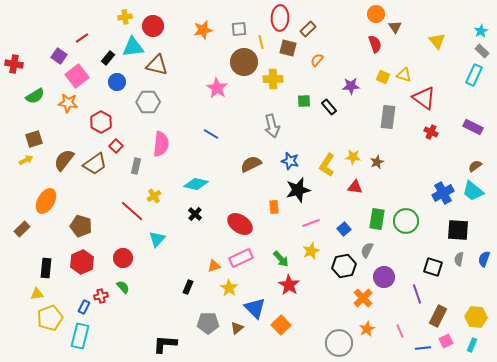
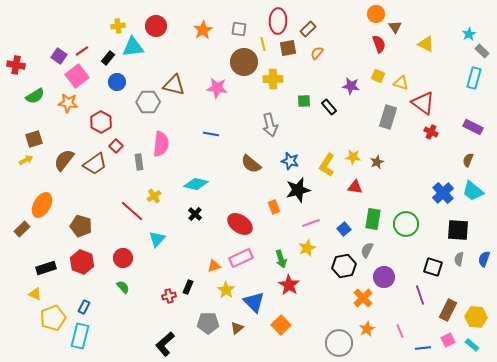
yellow cross at (125, 17): moved 7 px left, 9 px down
red ellipse at (280, 18): moved 2 px left, 3 px down
red circle at (153, 26): moved 3 px right
gray square at (239, 29): rotated 14 degrees clockwise
orange star at (203, 30): rotated 18 degrees counterclockwise
cyan star at (481, 31): moved 12 px left, 3 px down
red line at (82, 38): moved 13 px down
yellow triangle at (437, 41): moved 11 px left, 3 px down; rotated 24 degrees counterclockwise
yellow line at (261, 42): moved 2 px right, 2 px down
red semicircle at (375, 44): moved 4 px right
brown square at (288, 48): rotated 24 degrees counterclockwise
orange semicircle at (317, 60): moved 7 px up
red cross at (14, 64): moved 2 px right, 1 px down
brown triangle at (157, 65): moved 17 px right, 20 px down
yellow triangle at (404, 75): moved 3 px left, 8 px down
cyan rectangle at (474, 75): moved 3 px down; rotated 10 degrees counterclockwise
yellow square at (383, 77): moved 5 px left, 1 px up
purple star at (351, 86): rotated 12 degrees clockwise
pink star at (217, 88): rotated 25 degrees counterclockwise
red triangle at (424, 98): moved 1 px left, 5 px down
gray rectangle at (388, 117): rotated 10 degrees clockwise
gray arrow at (272, 126): moved 2 px left, 1 px up
blue line at (211, 134): rotated 21 degrees counterclockwise
brown semicircle at (251, 164): rotated 115 degrees counterclockwise
gray rectangle at (136, 166): moved 3 px right, 4 px up; rotated 21 degrees counterclockwise
brown semicircle at (475, 166): moved 7 px left, 6 px up; rotated 32 degrees counterclockwise
blue cross at (443, 193): rotated 15 degrees counterclockwise
orange ellipse at (46, 201): moved 4 px left, 4 px down
orange rectangle at (274, 207): rotated 16 degrees counterclockwise
green rectangle at (377, 219): moved 4 px left
green circle at (406, 221): moved 3 px down
yellow star at (311, 251): moved 4 px left, 3 px up
green arrow at (281, 259): rotated 24 degrees clockwise
red hexagon at (82, 262): rotated 15 degrees counterclockwise
black rectangle at (46, 268): rotated 66 degrees clockwise
yellow star at (229, 288): moved 3 px left, 2 px down
yellow triangle at (37, 294): moved 2 px left; rotated 32 degrees clockwise
purple line at (417, 294): moved 3 px right, 1 px down
red cross at (101, 296): moved 68 px right
blue triangle at (255, 308): moved 1 px left, 6 px up
brown rectangle at (438, 316): moved 10 px right, 6 px up
yellow pentagon at (50, 318): moved 3 px right
pink square at (446, 341): moved 2 px right, 1 px up
black L-shape at (165, 344): rotated 45 degrees counterclockwise
cyan rectangle at (472, 345): rotated 72 degrees counterclockwise
